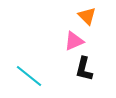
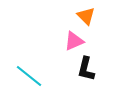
orange triangle: moved 1 px left
black L-shape: moved 2 px right
